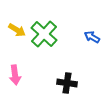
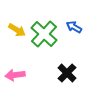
blue arrow: moved 18 px left, 10 px up
pink arrow: rotated 90 degrees clockwise
black cross: moved 10 px up; rotated 36 degrees clockwise
